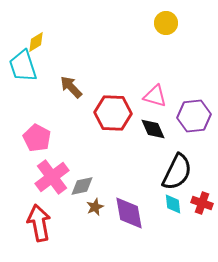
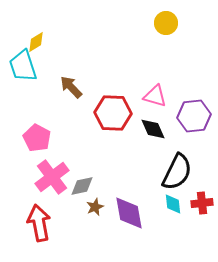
red cross: rotated 25 degrees counterclockwise
